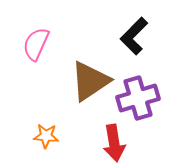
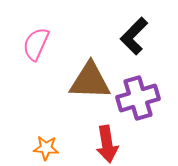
brown triangle: rotated 36 degrees clockwise
orange star: moved 12 px down
red arrow: moved 7 px left, 1 px down
